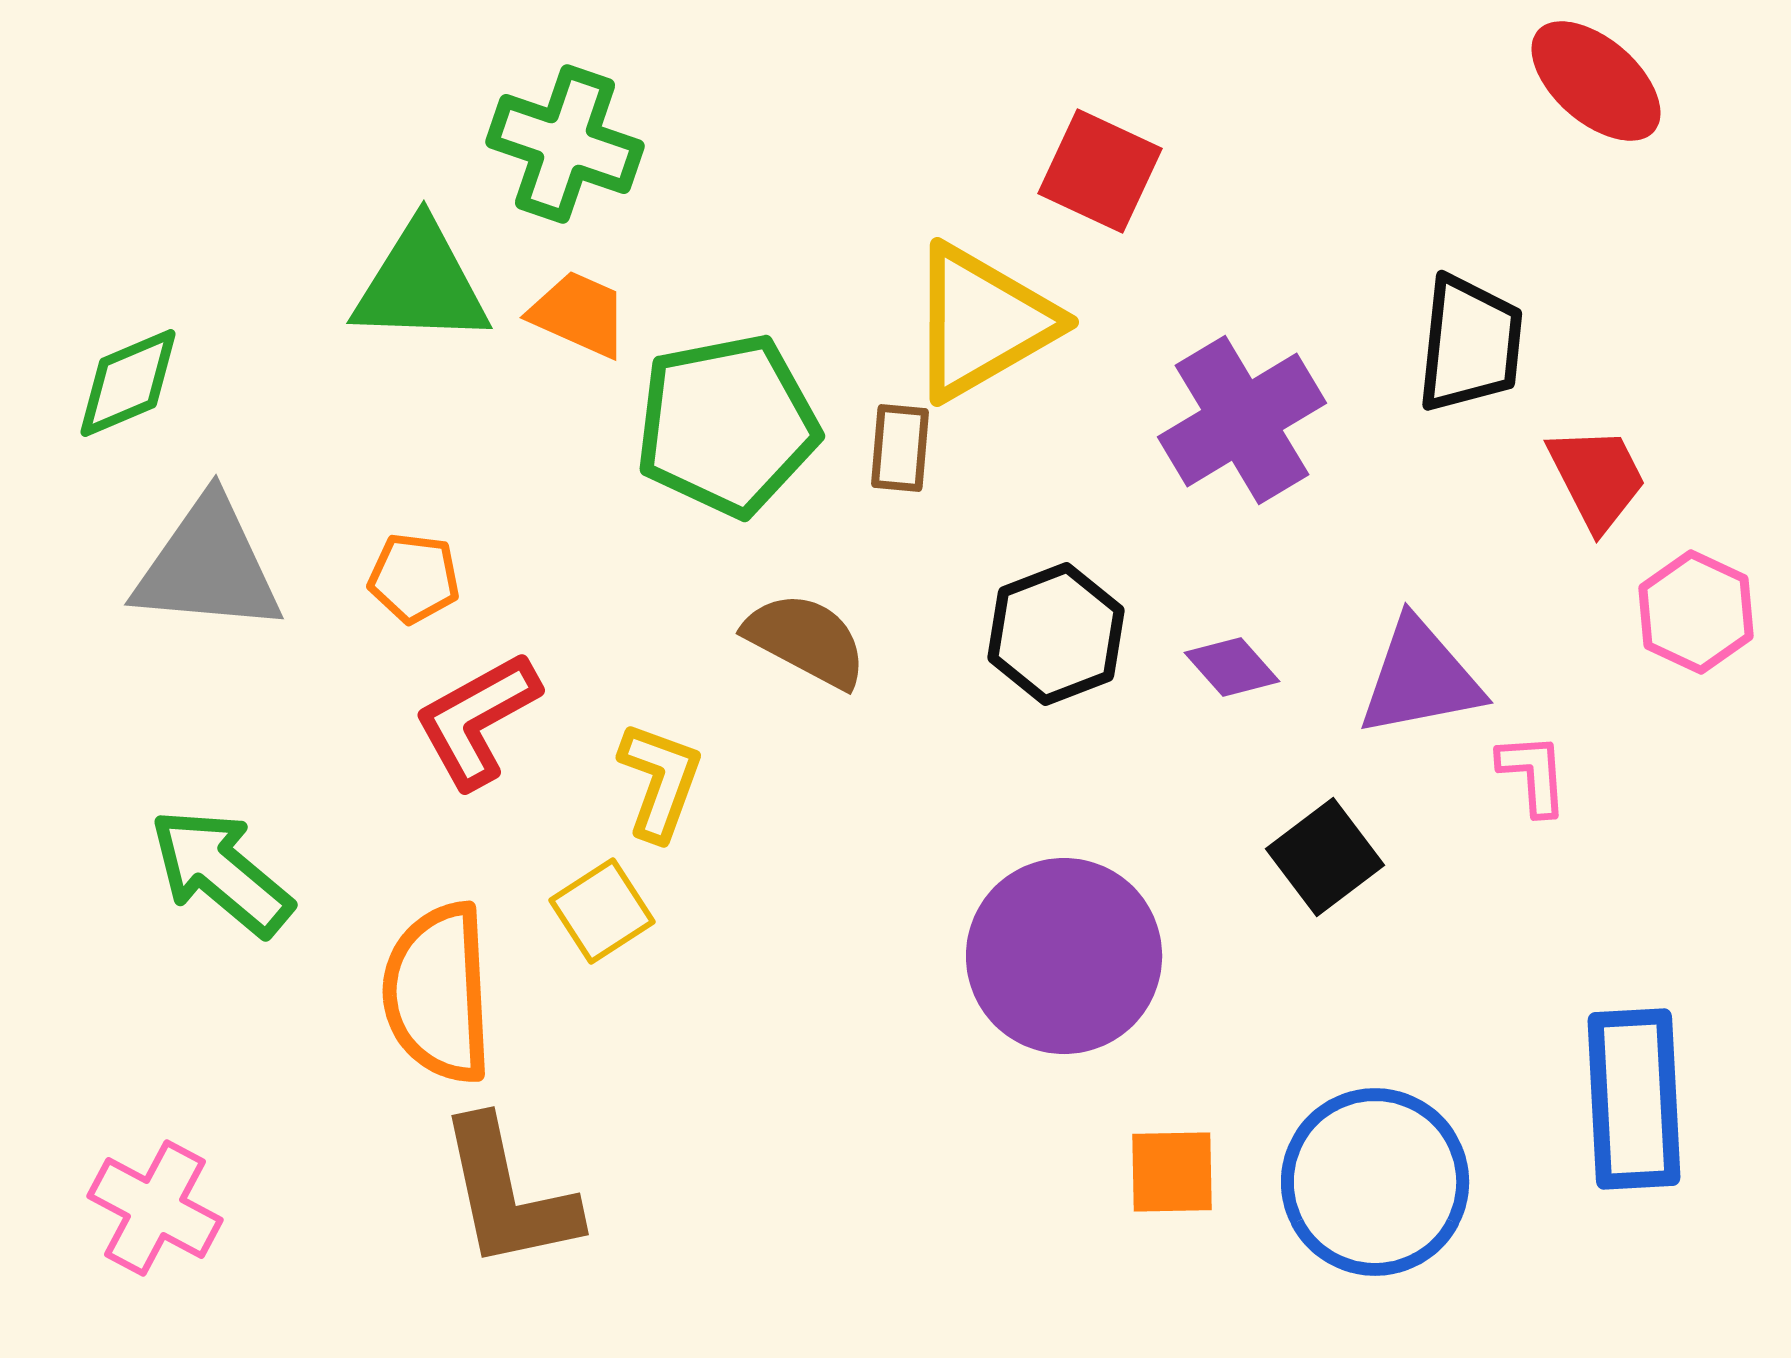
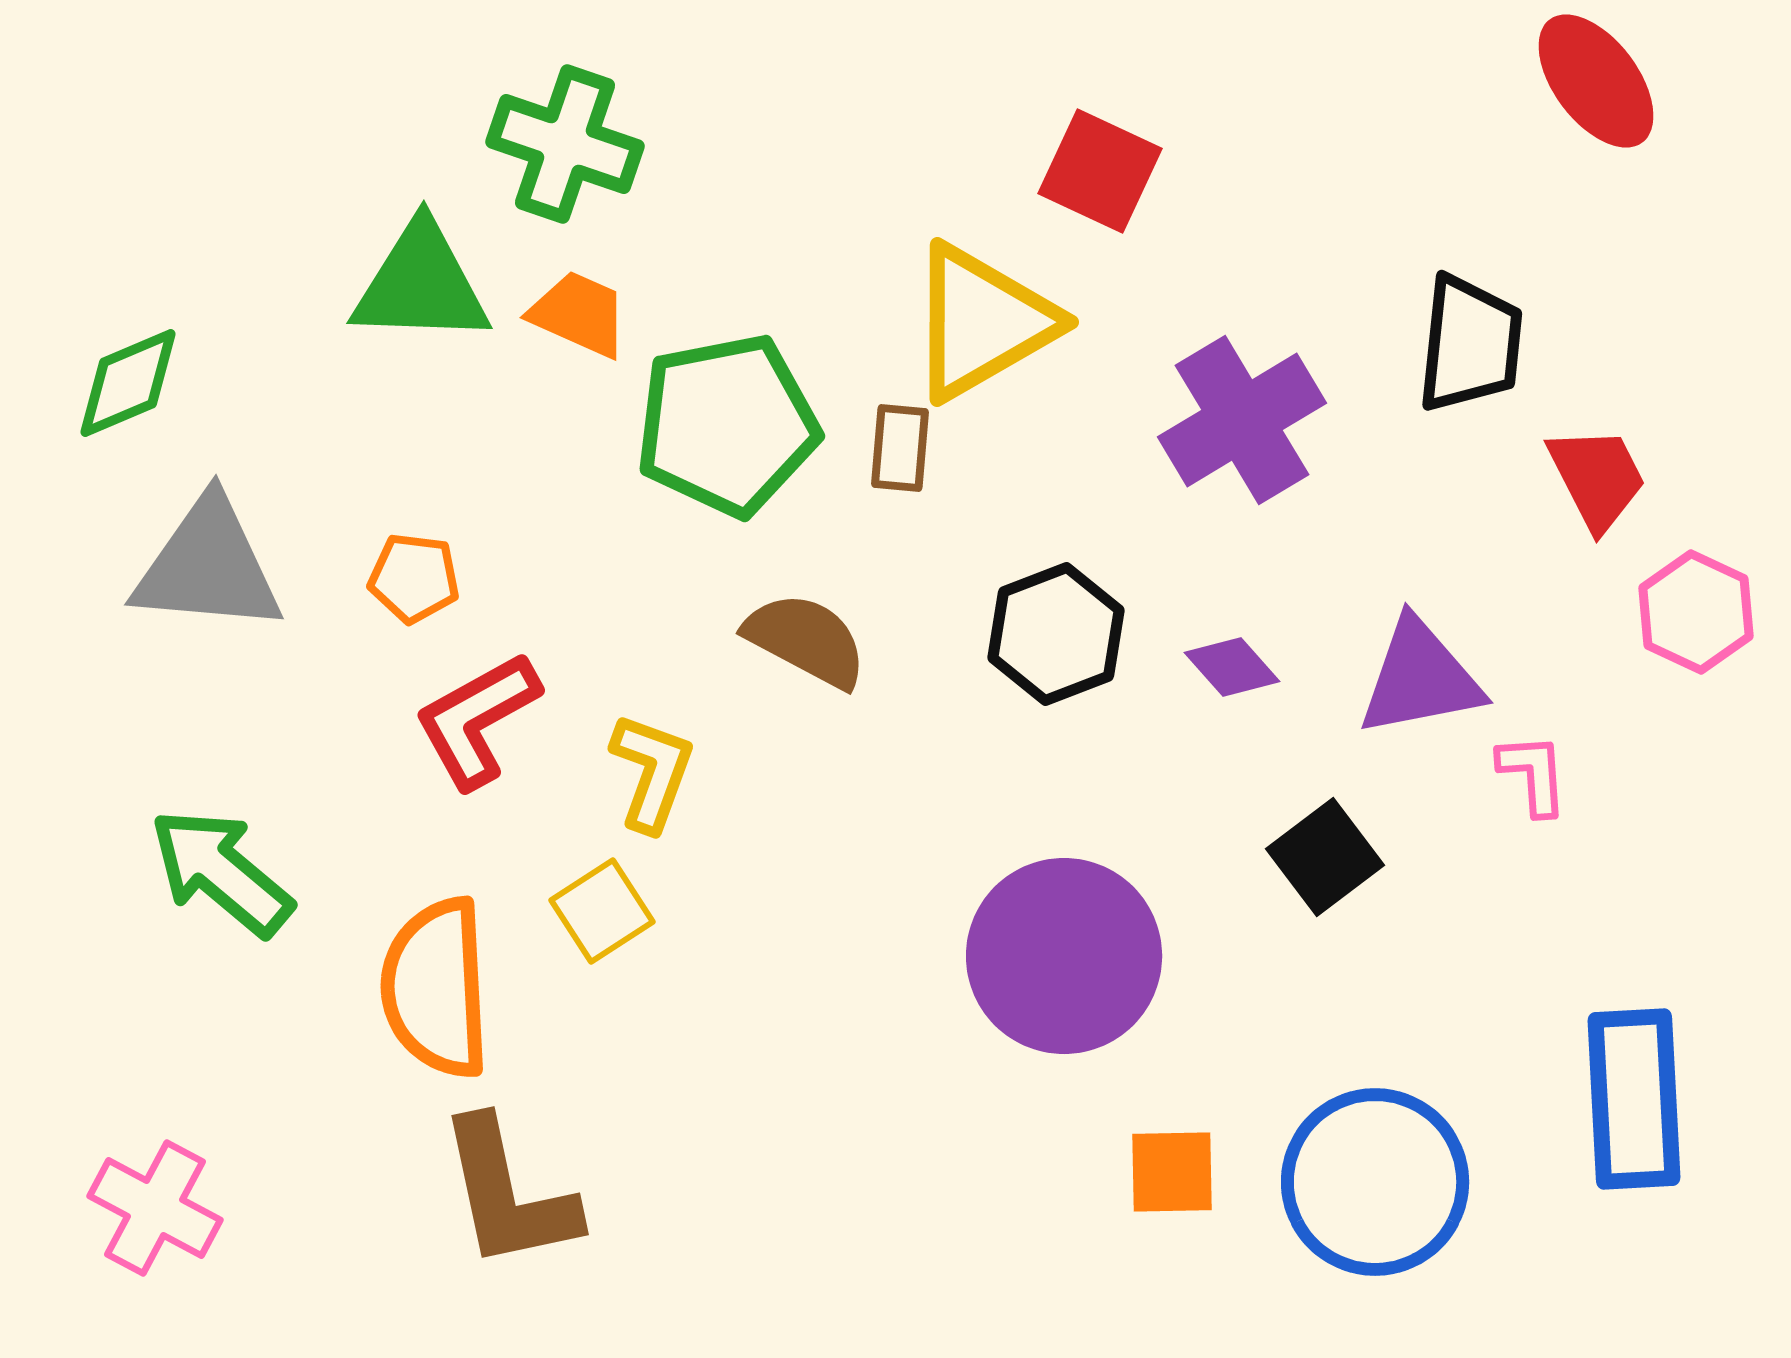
red ellipse: rotated 12 degrees clockwise
yellow L-shape: moved 8 px left, 9 px up
orange semicircle: moved 2 px left, 5 px up
